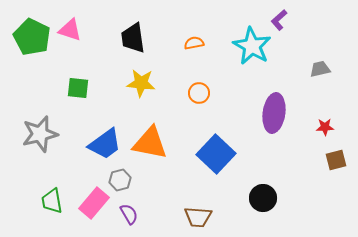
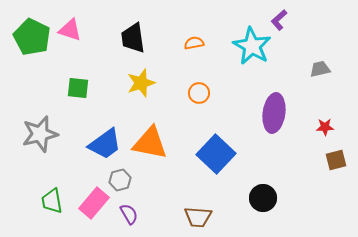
yellow star: rotated 24 degrees counterclockwise
